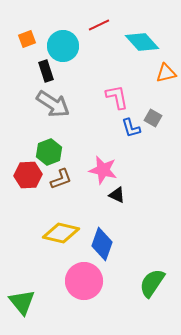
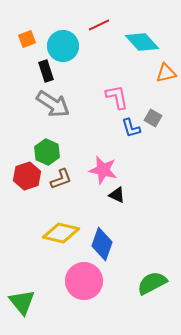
green hexagon: moved 2 px left; rotated 15 degrees counterclockwise
red hexagon: moved 1 px left, 1 px down; rotated 16 degrees counterclockwise
green semicircle: rotated 28 degrees clockwise
